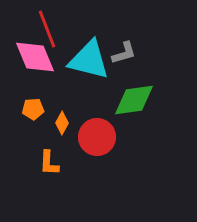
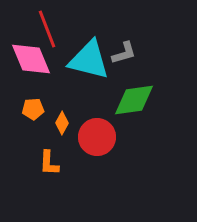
pink diamond: moved 4 px left, 2 px down
